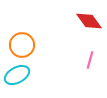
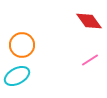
pink line: rotated 42 degrees clockwise
cyan ellipse: moved 1 px down
